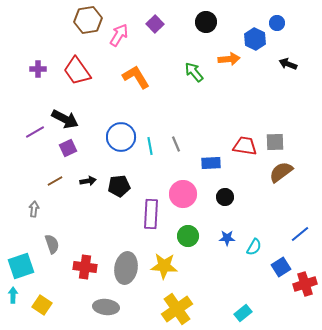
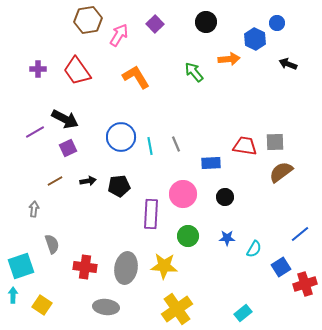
cyan semicircle at (254, 247): moved 2 px down
